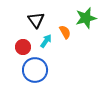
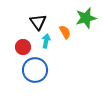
black triangle: moved 2 px right, 2 px down
cyan arrow: rotated 24 degrees counterclockwise
